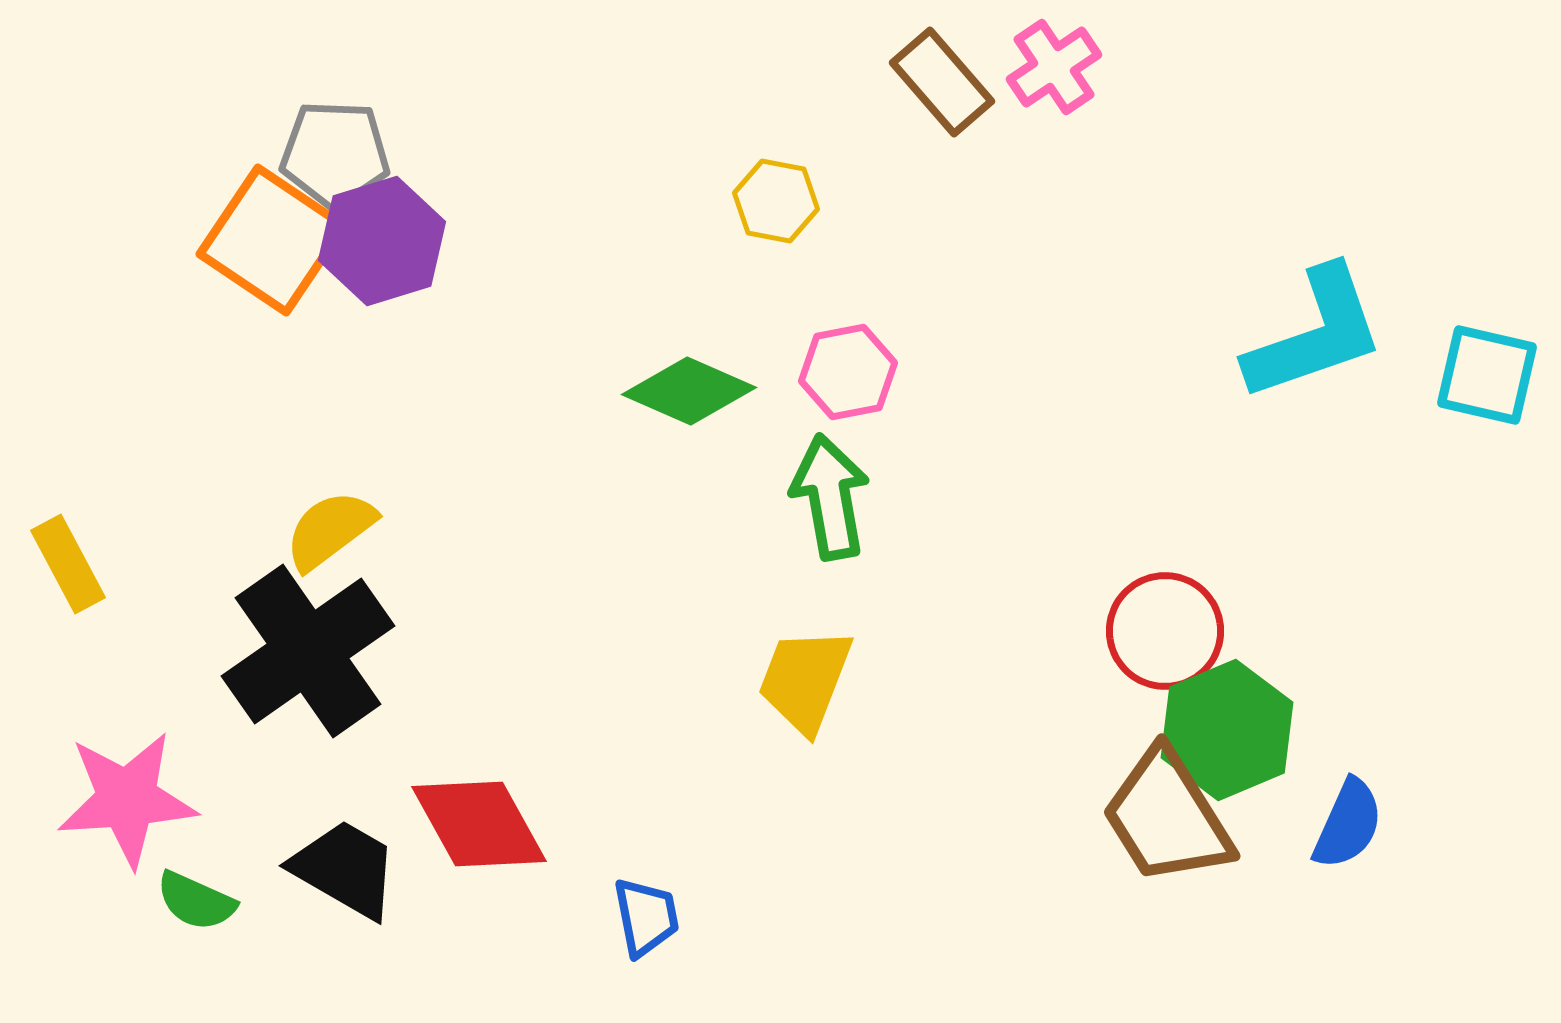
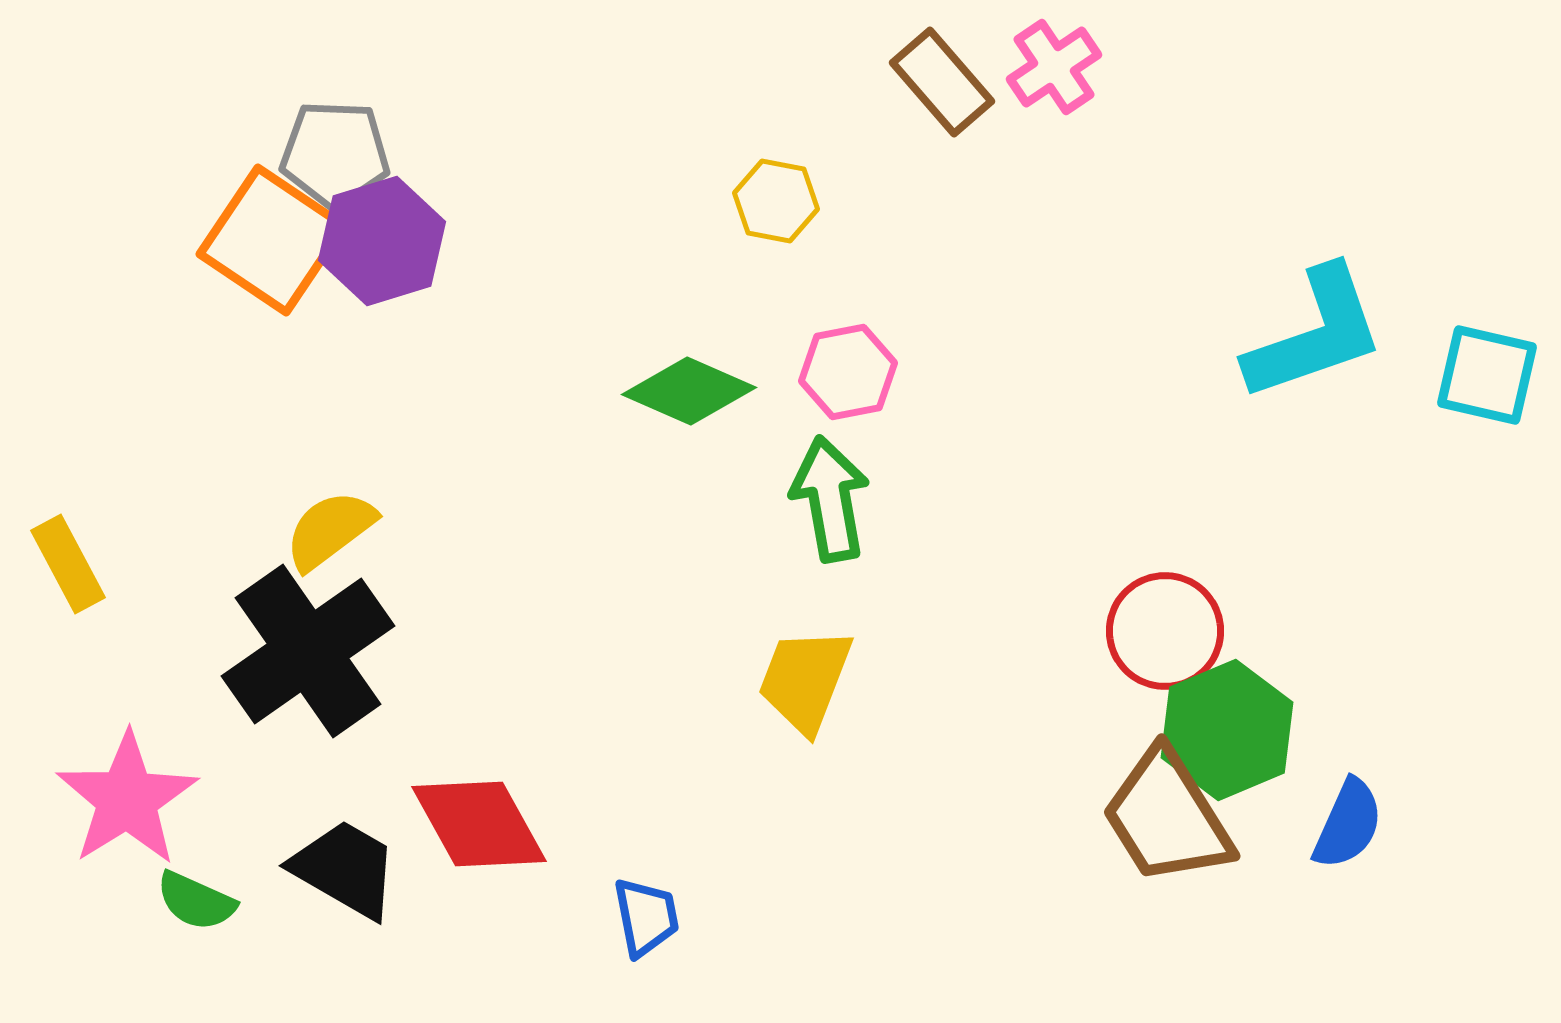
green arrow: moved 2 px down
pink star: rotated 28 degrees counterclockwise
